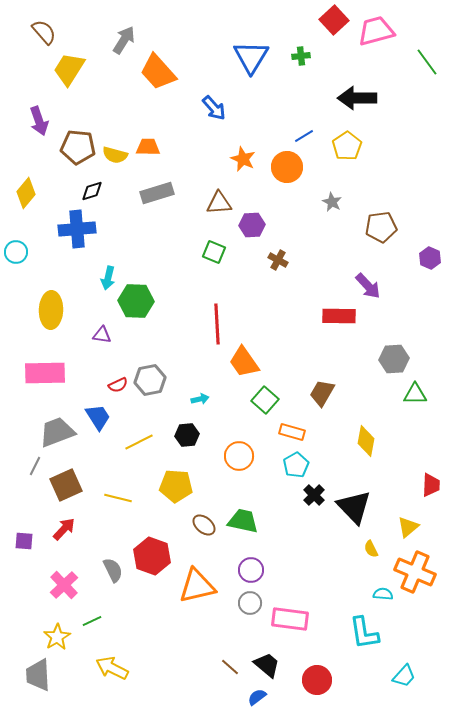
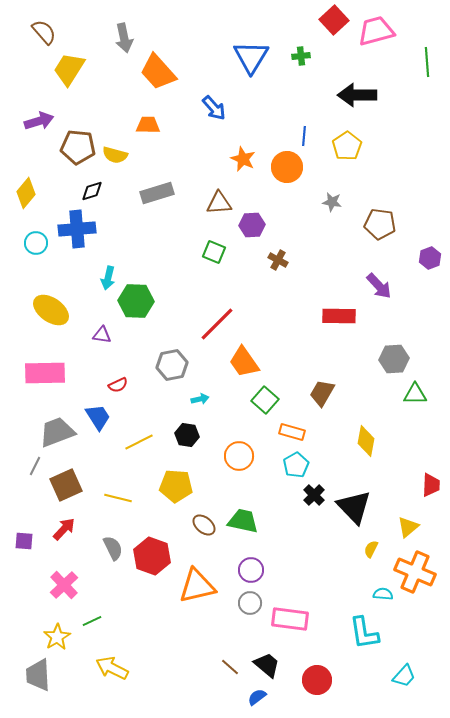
gray arrow at (124, 40): moved 2 px up; rotated 136 degrees clockwise
green line at (427, 62): rotated 32 degrees clockwise
black arrow at (357, 98): moved 3 px up
purple arrow at (39, 121): rotated 88 degrees counterclockwise
blue line at (304, 136): rotated 54 degrees counterclockwise
orange trapezoid at (148, 147): moved 22 px up
gray star at (332, 202): rotated 18 degrees counterclockwise
brown pentagon at (381, 227): moved 1 px left, 3 px up; rotated 16 degrees clockwise
cyan circle at (16, 252): moved 20 px right, 9 px up
purple hexagon at (430, 258): rotated 15 degrees clockwise
purple arrow at (368, 286): moved 11 px right
yellow ellipse at (51, 310): rotated 57 degrees counterclockwise
red line at (217, 324): rotated 48 degrees clockwise
gray hexagon at (150, 380): moved 22 px right, 15 px up
black hexagon at (187, 435): rotated 15 degrees clockwise
yellow semicircle at (371, 549): rotated 54 degrees clockwise
gray semicircle at (113, 570): moved 22 px up
